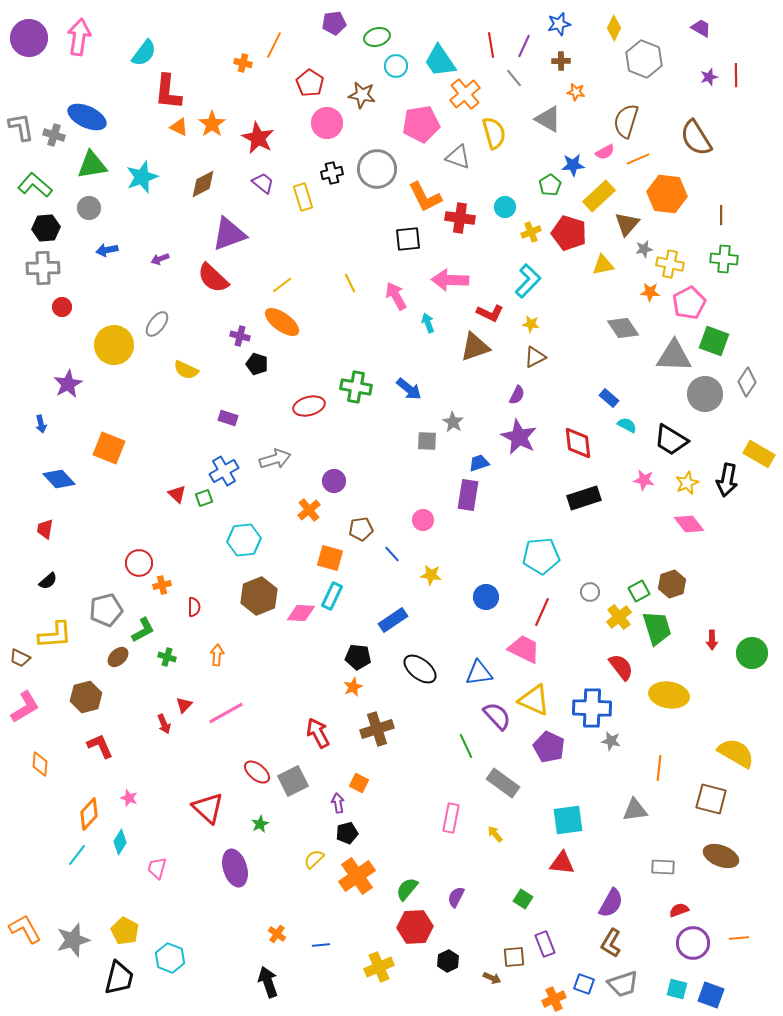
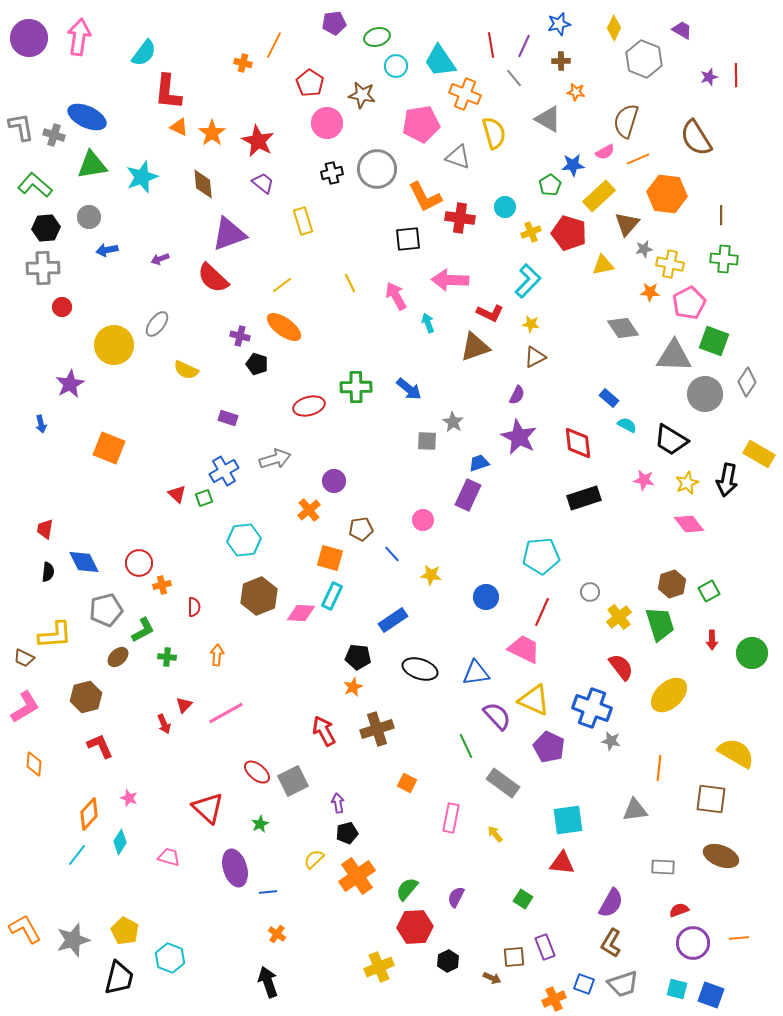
purple trapezoid at (701, 28): moved 19 px left, 2 px down
orange cross at (465, 94): rotated 28 degrees counterclockwise
orange star at (212, 124): moved 9 px down
red star at (258, 138): moved 3 px down
brown diamond at (203, 184): rotated 68 degrees counterclockwise
yellow rectangle at (303, 197): moved 24 px down
gray circle at (89, 208): moved 9 px down
orange ellipse at (282, 322): moved 2 px right, 5 px down
purple star at (68, 384): moved 2 px right
green cross at (356, 387): rotated 12 degrees counterclockwise
blue diamond at (59, 479): moved 25 px right, 83 px down; rotated 16 degrees clockwise
purple rectangle at (468, 495): rotated 16 degrees clockwise
black semicircle at (48, 581): moved 9 px up; rotated 42 degrees counterclockwise
green square at (639, 591): moved 70 px right
green trapezoid at (657, 628): moved 3 px right, 4 px up
green cross at (167, 657): rotated 12 degrees counterclockwise
brown trapezoid at (20, 658): moved 4 px right
black ellipse at (420, 669): rotated 20 degrees counterclockwise
blue triangle at (479, 673): moved 3 px left
yellow ellipse at (669, 695): rotated 51 degrees counterclockwise
blue cross at (592, 708): rotated 18 degrees clockwise
red arrow at (318, 733): moved 6 px right, 2 px up
orange diamond at (40, 764): moved 6 px left
orange square at (359, 783): moved 48 px right
brown square at (711, 799): rotated 8 degrees counterclockwise
pink trapezoid at (157, 868): moved 12 px right, 11 px up; rotated 90 degrees clockwise
purple rectangle at (545, 944): moved 3 px down
blue line at (321, 945): moved 53 px left, 53 px up
